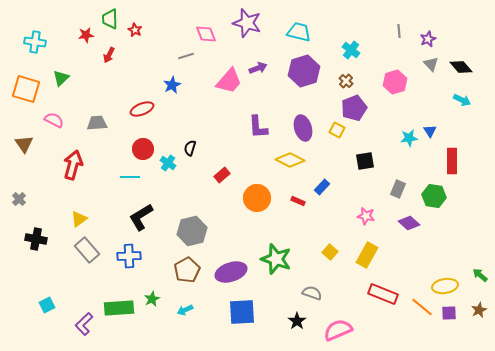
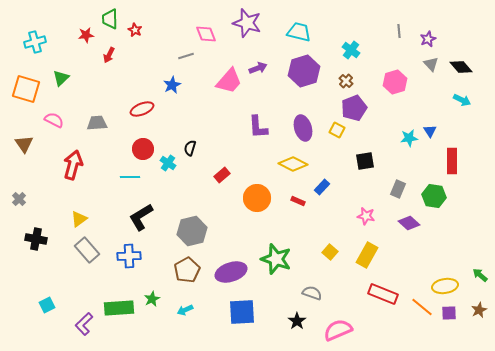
cyan cross at (35, 42): rotated 25 degrees counterclockwise
yellow diamond at (290, 160): moved 3 px right, 4 px down
